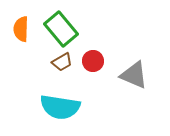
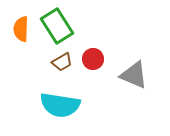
green rectangle: moved 4 px left, 3 px up; rotated 8 degrees clockwise
red circle: moved 2 px up
cyan semicircle: moved 2 px up
